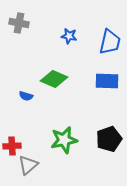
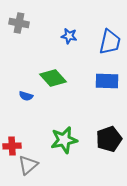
green diamond: moved 1 px left, 1 px up; rotated 24 degrees clockwise
